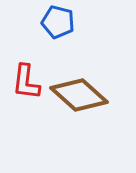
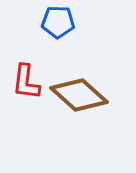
blue pentagon: rotated 12 degrees counterclockwise
